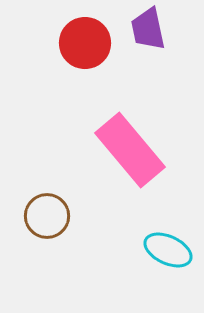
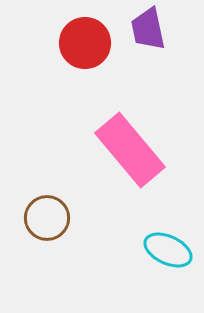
brown circle: moved 2 px down
